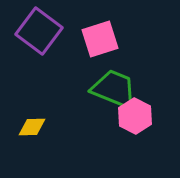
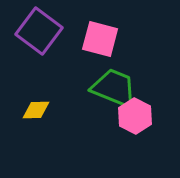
pink square: rotated 33 degrees clockwise
green trapezoid: moved 1 px up
yellow diamond: moved 4 px right, 17 px up
